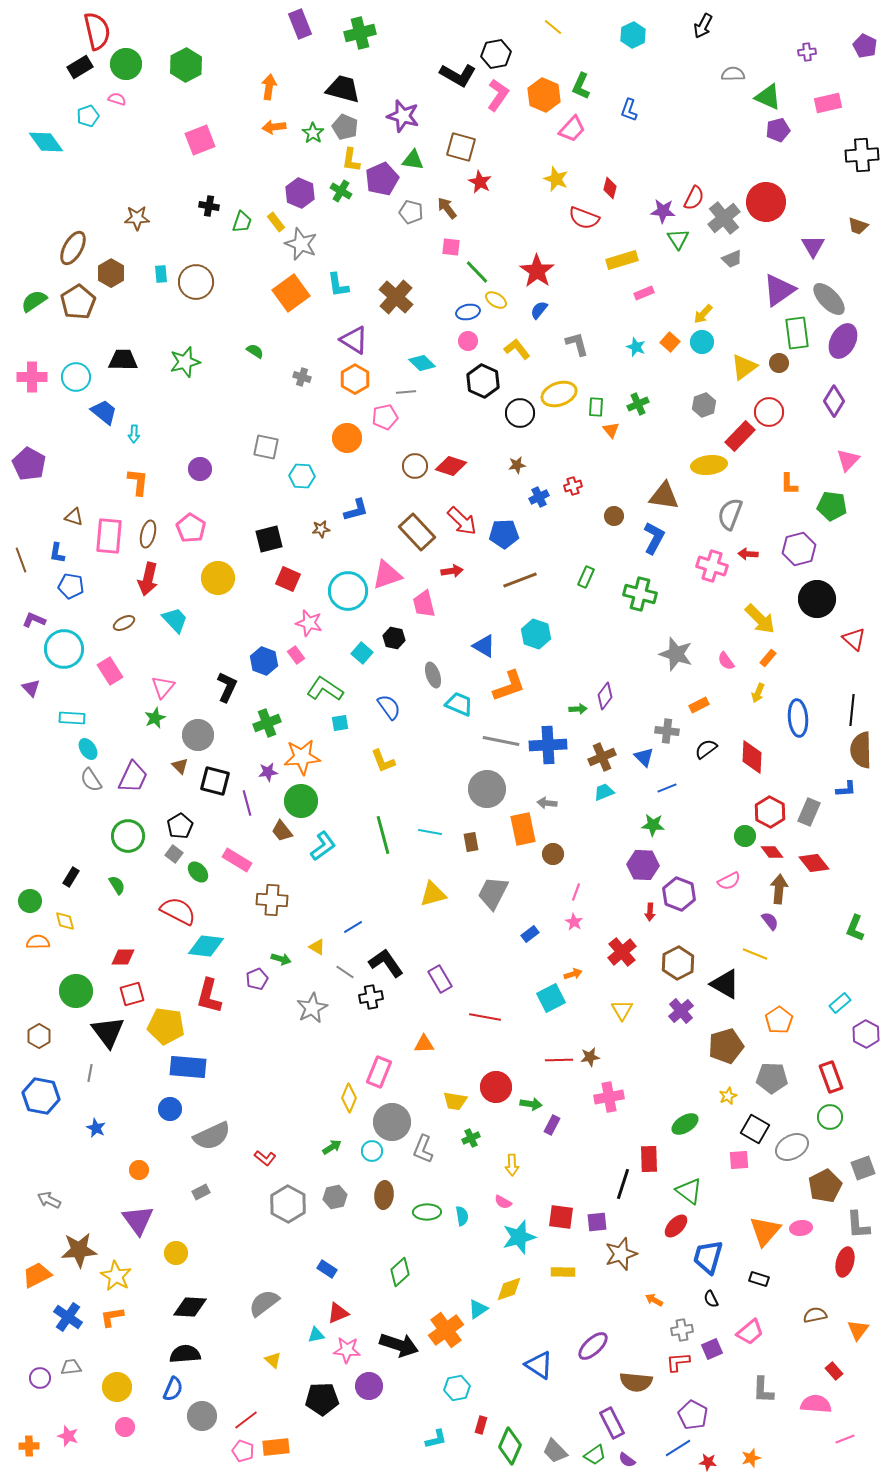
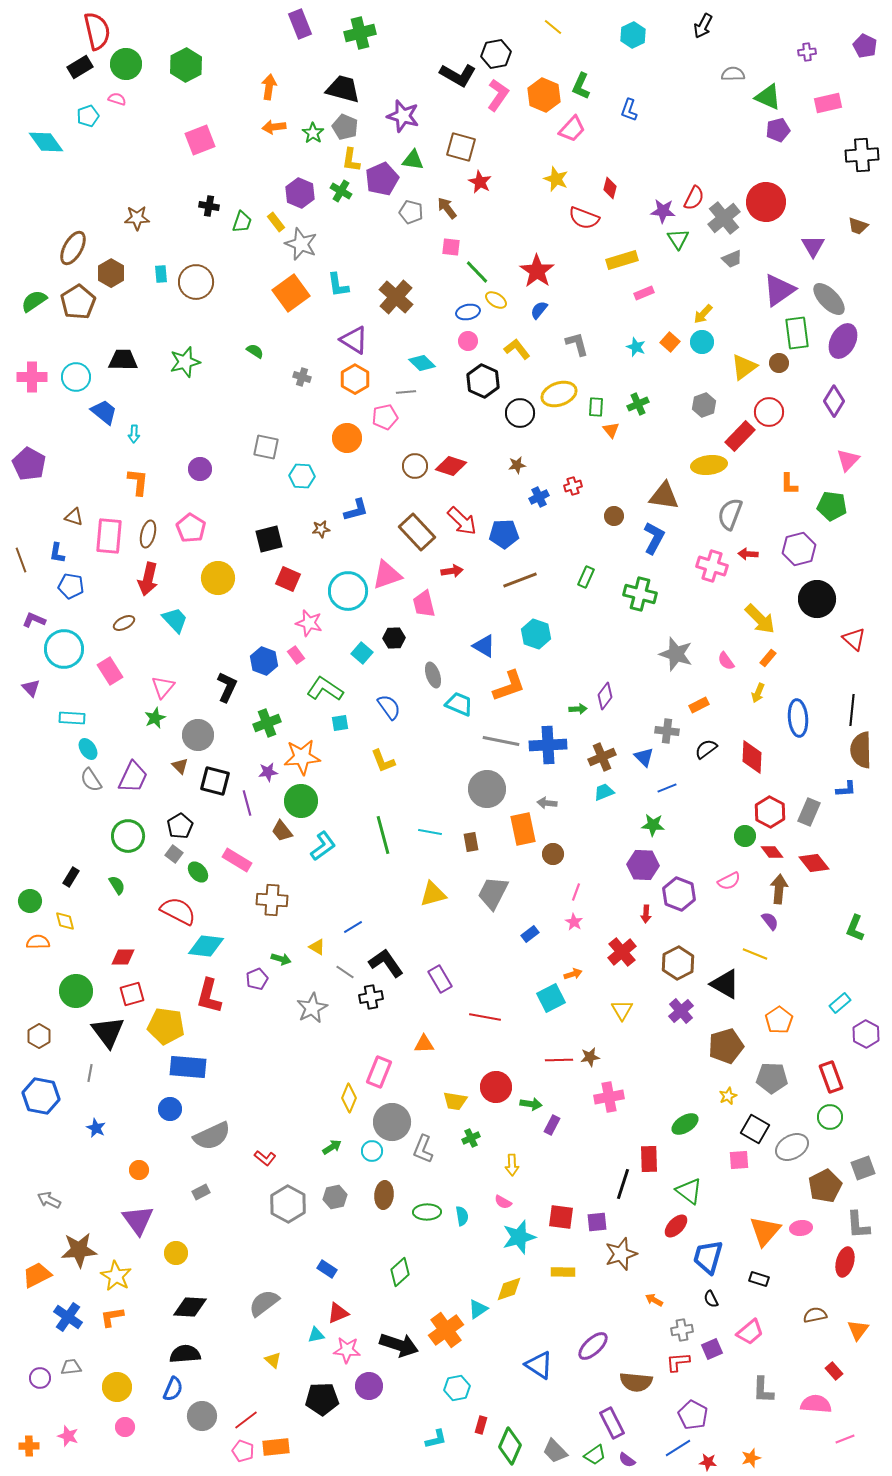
black hexagon at (394, 638): rotated 15 degrees counterclockwise
red arrow at (650, 912): moved 4 px left, 2 px down
